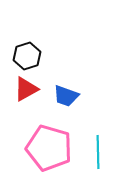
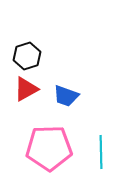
pink pentagon: rotated 18 degrees counterclockwise
cyan line: moved 3 px right
